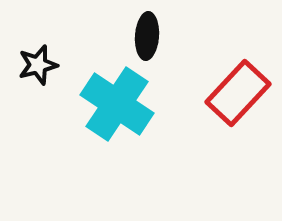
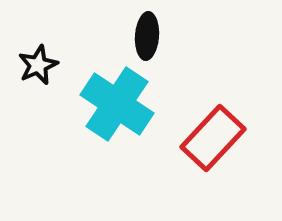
black star: rotated 9 degrees counterclockwise
red rectangle: moved 25 px left, 45 px down
